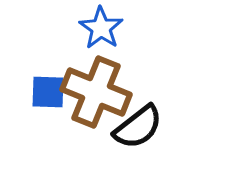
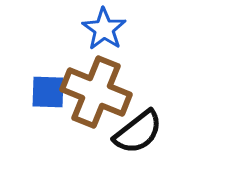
blue star: moved 3 px right, 1 px down
black semicircle: moved 5 px down
